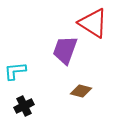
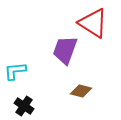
black cross: rotated 30 degrees counterclockwise
